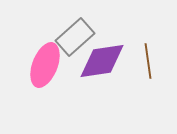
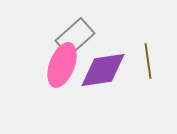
purple diamond: moved 1 px right, 9 px down
pink ellipse: moved 17 px right
